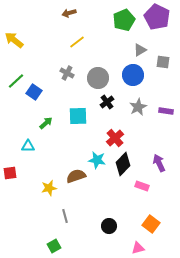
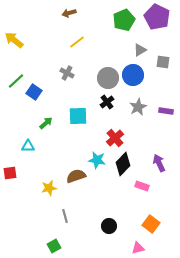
gray circle: moved 10 px right
